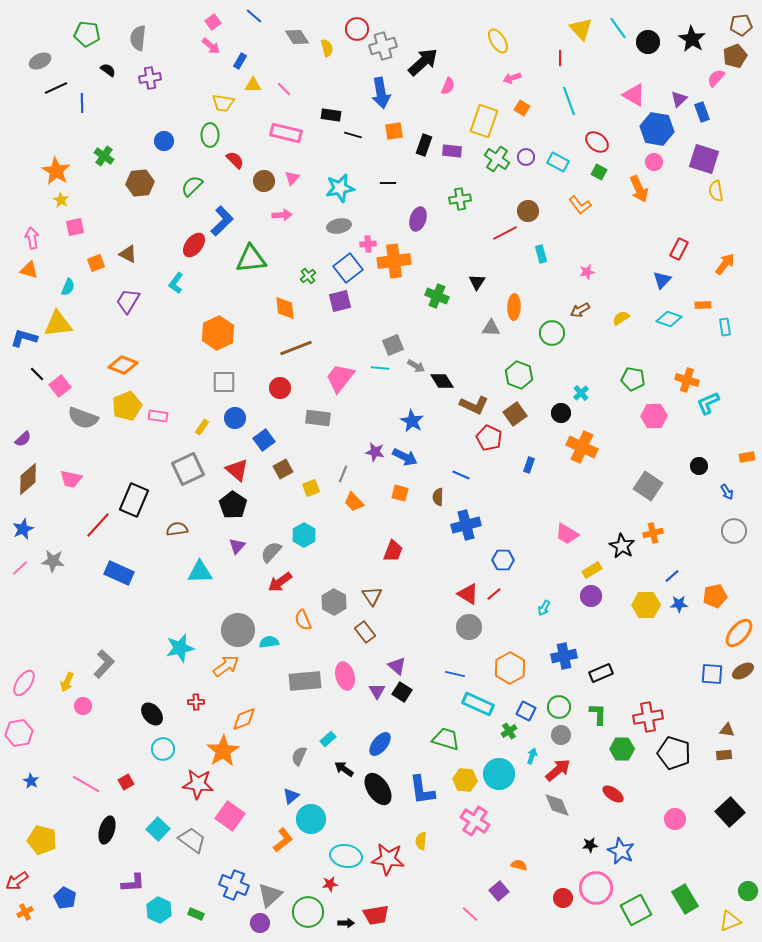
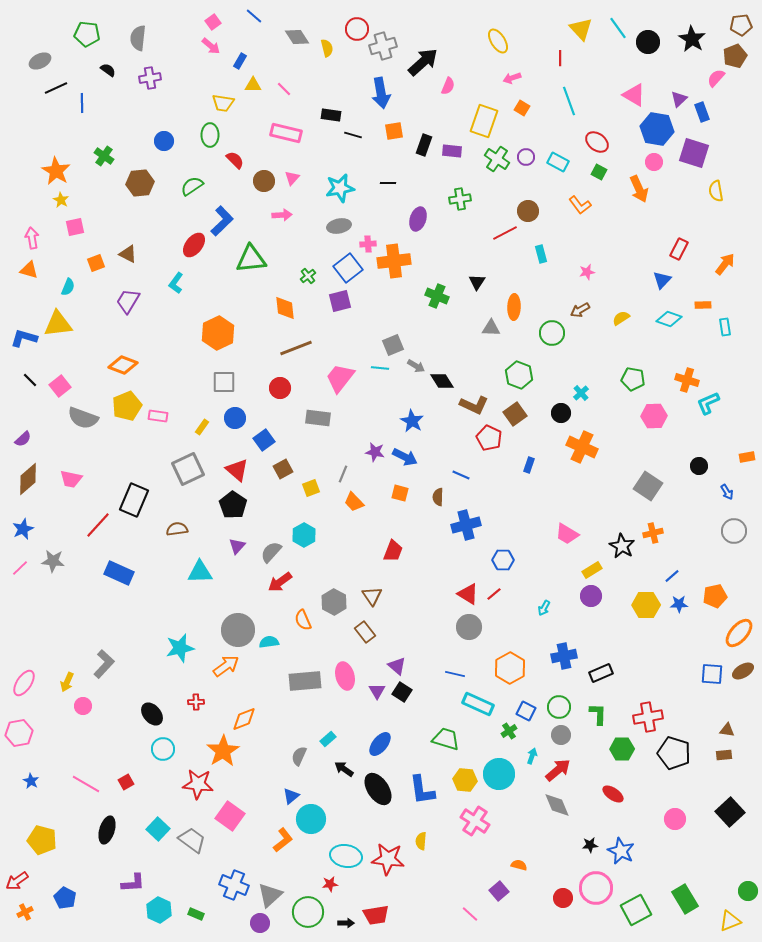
purple square at (704, 159): moved 10 px left, 6 px up
green semicircle at (192, 186): rotated 10 degrees clockwise
black line at (37, 374): moved 7 px left, 6 px down
